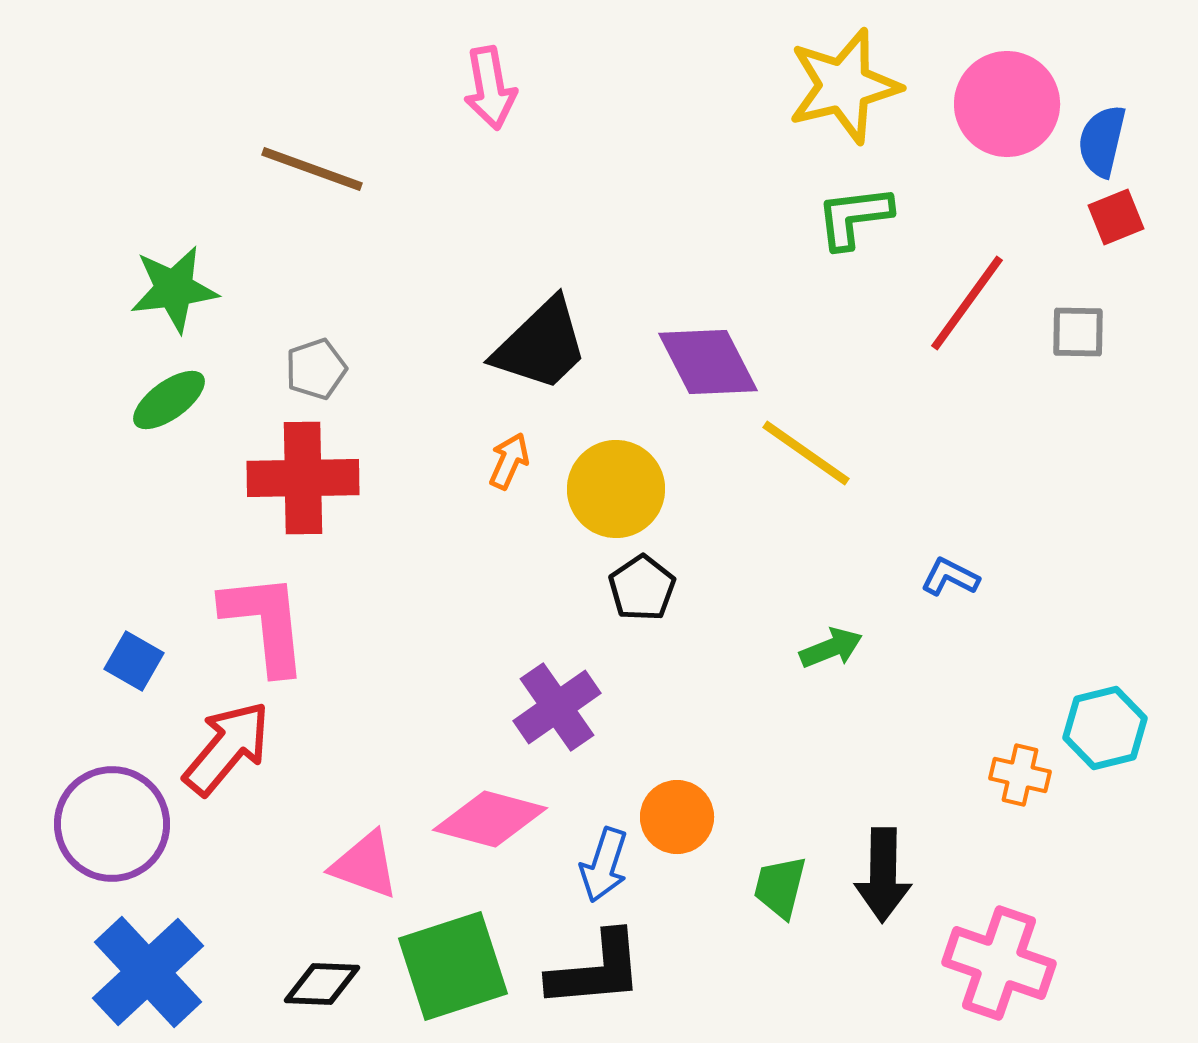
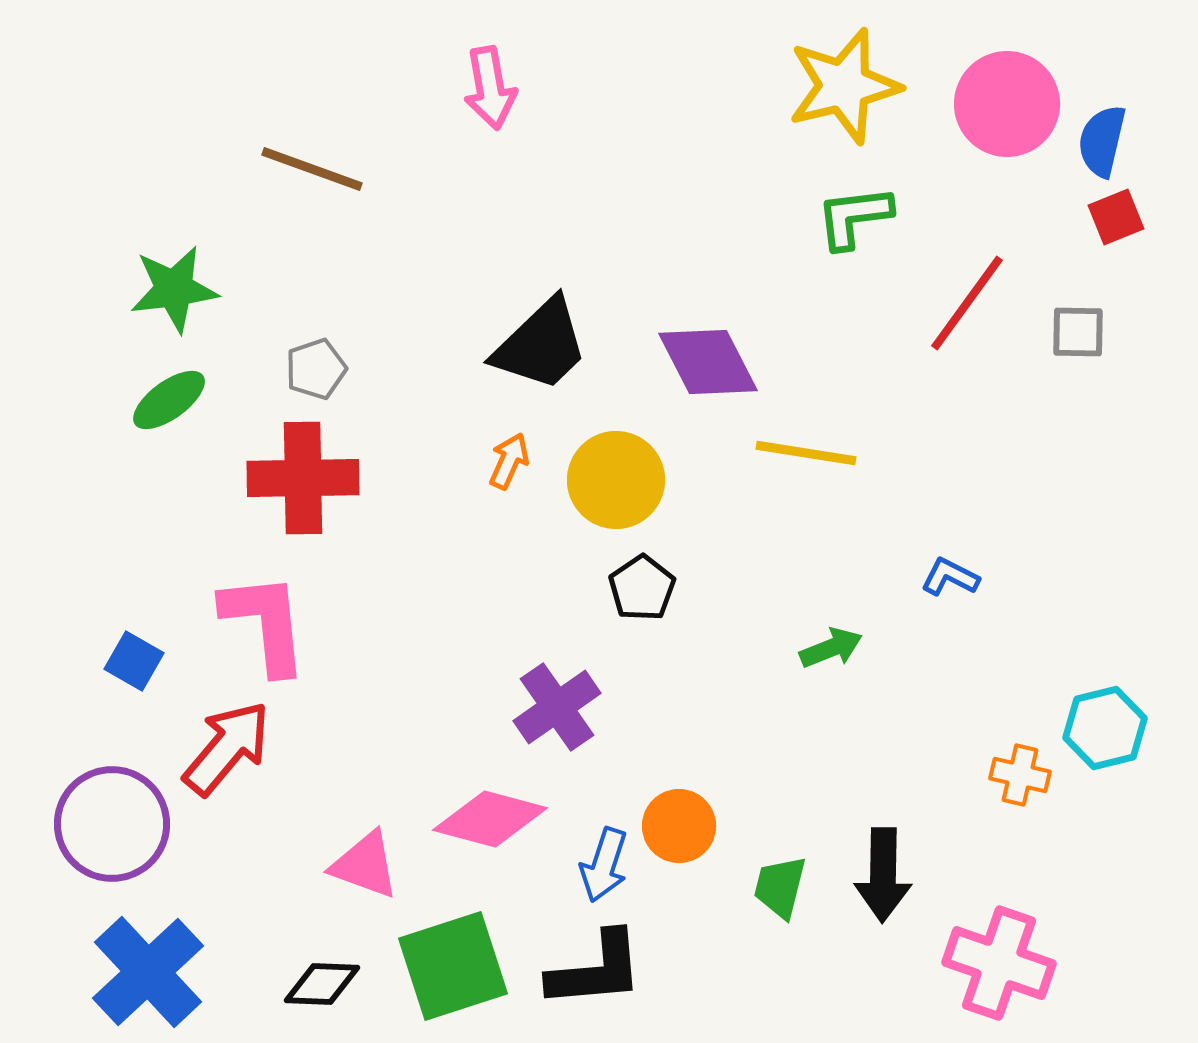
yellow line: rotated 26 degrees counterclockwise
yellow circle: moved 9 px up
orange circle: moved 2 px right, 9 px down
